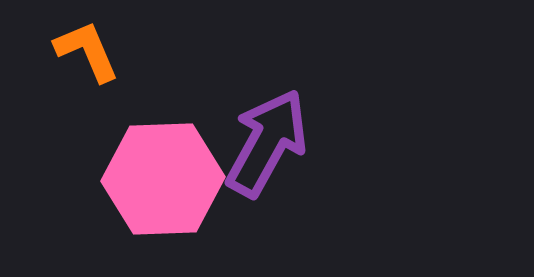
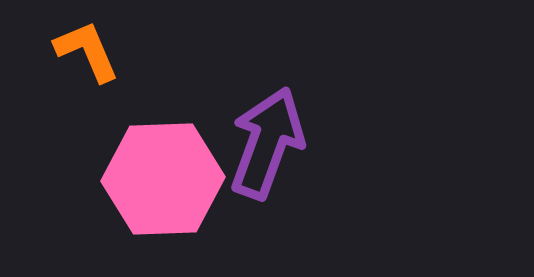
purple arrow: rotated 9 degrees counterclockwise
